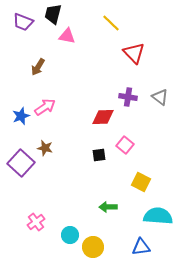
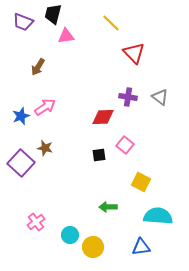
pink triangle: moved 1 px left; rotated 18 degrees counterclockwise
